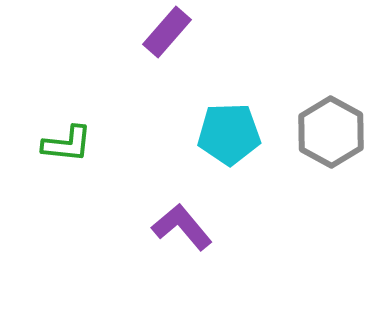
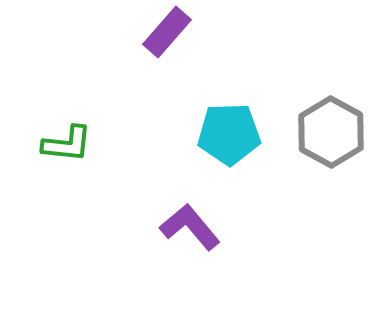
purple L-shape: moved 8 px right
